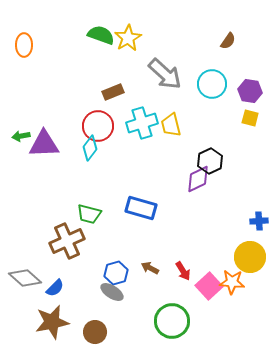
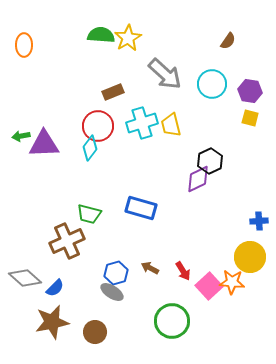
green semicircle: rotated 16 degrees counterclockwise
